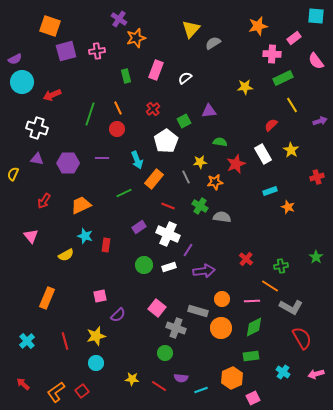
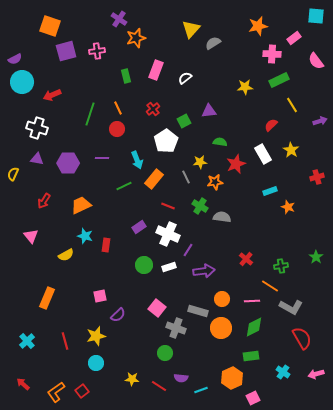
green rectangle at (283, 78): moved 4 px left, 2 px down
green line at (124, 193): moved 7 px up
